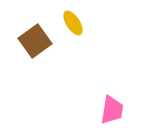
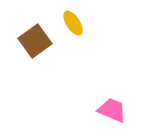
pink trapezoid: rotated 76 degrees counterclockwise
